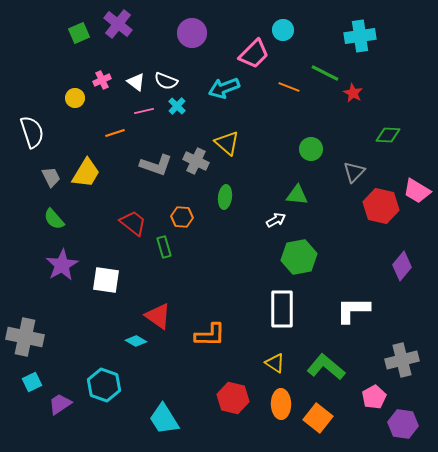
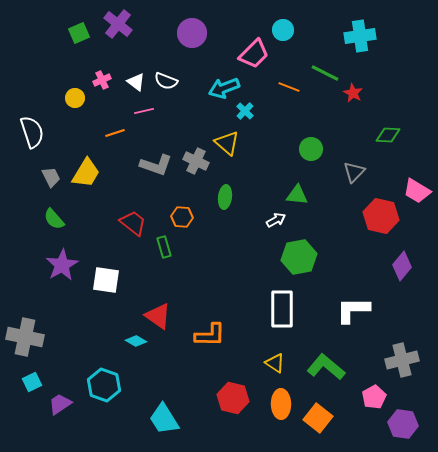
cyan cross at (177, 106): moved 68 px right, 5 px down
red hexagon at (381, 206): moved 10 px down
